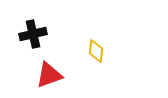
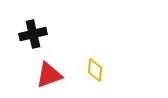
yellow diamond: moved 1 px left, 19 px down
